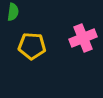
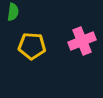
pink cross: moved 1 px left, 3 px down
